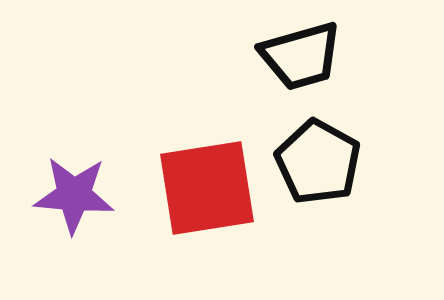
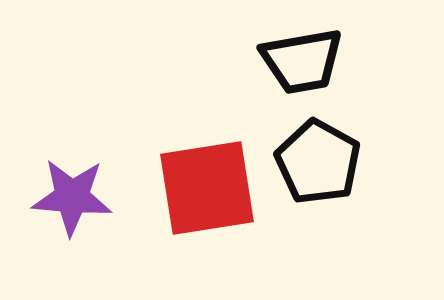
black trapezoid: moved 1 px right, 5 px down; rotated 6 degrees clockwise
purple star: moved 2 px left, 2 px down
